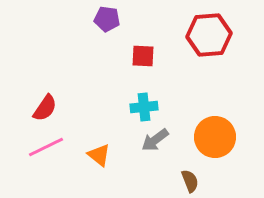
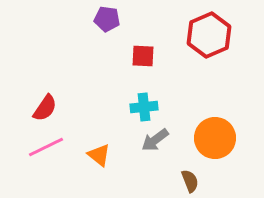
red hexagon: rotated 18 degrees counterclockwise
orange circle: moved 1 px down
